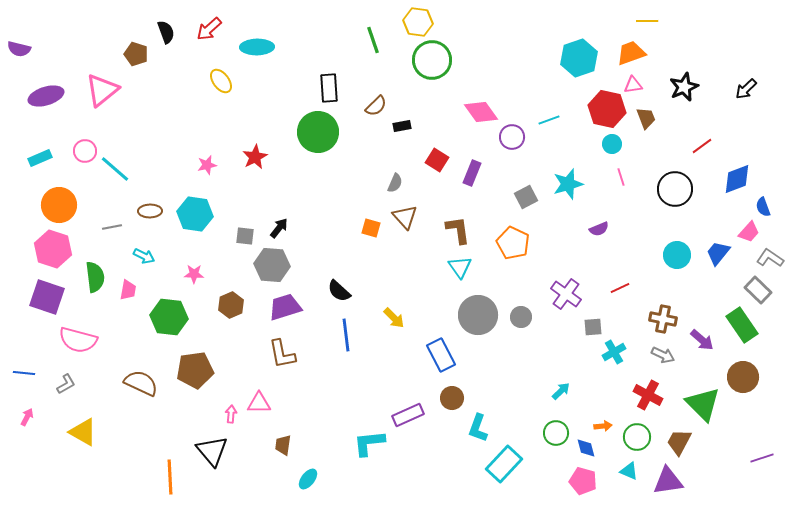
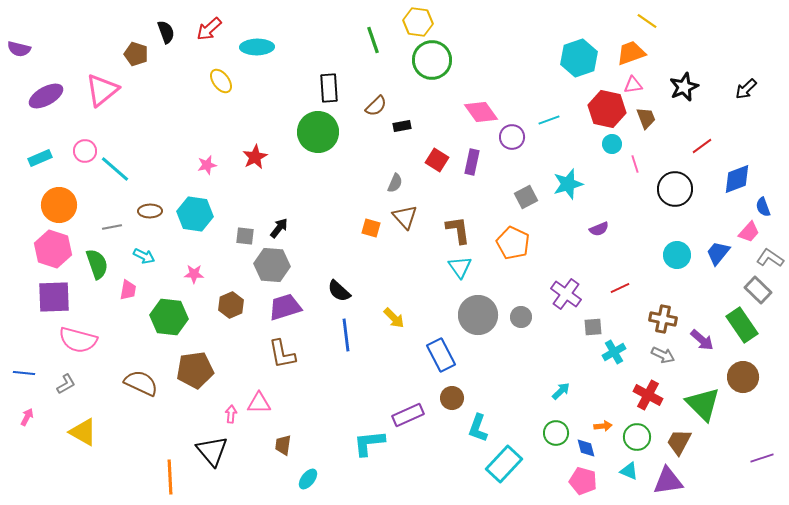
yellow line at (647, 21): rotated 35 degrees clockwise
purple ellipse at (46, 96): rotated 12 degrees counterclockwise
purple rectangle at (472, 173): moved 11 px up; rotated 10 degrees counterclockwise
pink line at (621, 177): moved 14 px right, 13 px up
green semicircle at (95, 277): moved 2 px right, 13 px up; rotated 12 degrees counterclockwise
purple square at (47, 297): moved 7 px right; rotated 21 degrees counterclockwise
